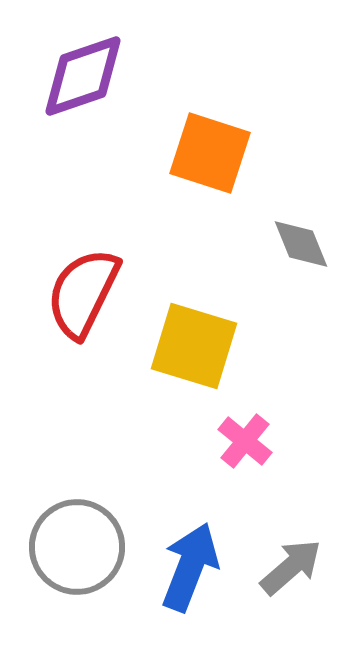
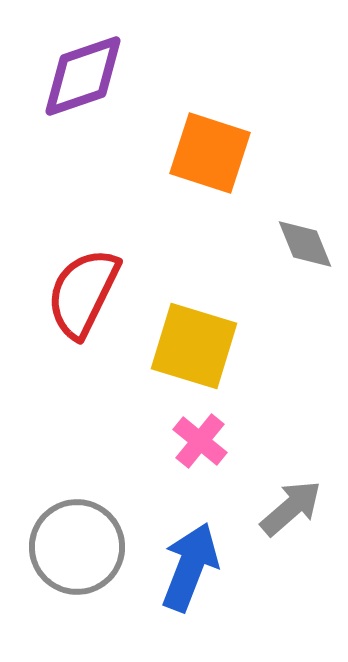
gray diamond: moved 4 px right
pink cross: moved 45 px left
gray arrow: moved 59 px up
